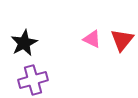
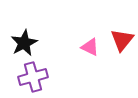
pink triangle: moved 2 px left, 8 px down
purple cross: moved 3 px up
